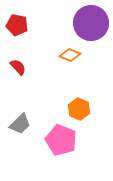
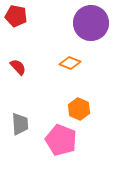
red pentagon: moved 1 px left, 9 px up
orange diamond: moved 8 px down
gray trapezoid: rotated 50 degrees counterclockwise
